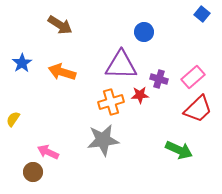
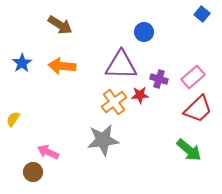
orange arrow: moved 6 px up; rotated 12 degrees counterclockwise
orange cross: moved 3 px right; rotated 20 degrees counterclockwise
green arrow: moved 10 px right; rotated 16 degrees clockwise
